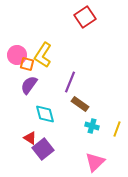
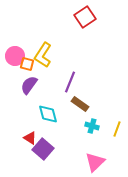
pink circle: moved 2 px left, 1 px down
cyan diamond: moved 3 px right
purple square: rotated 10 degrees counterclockwise
